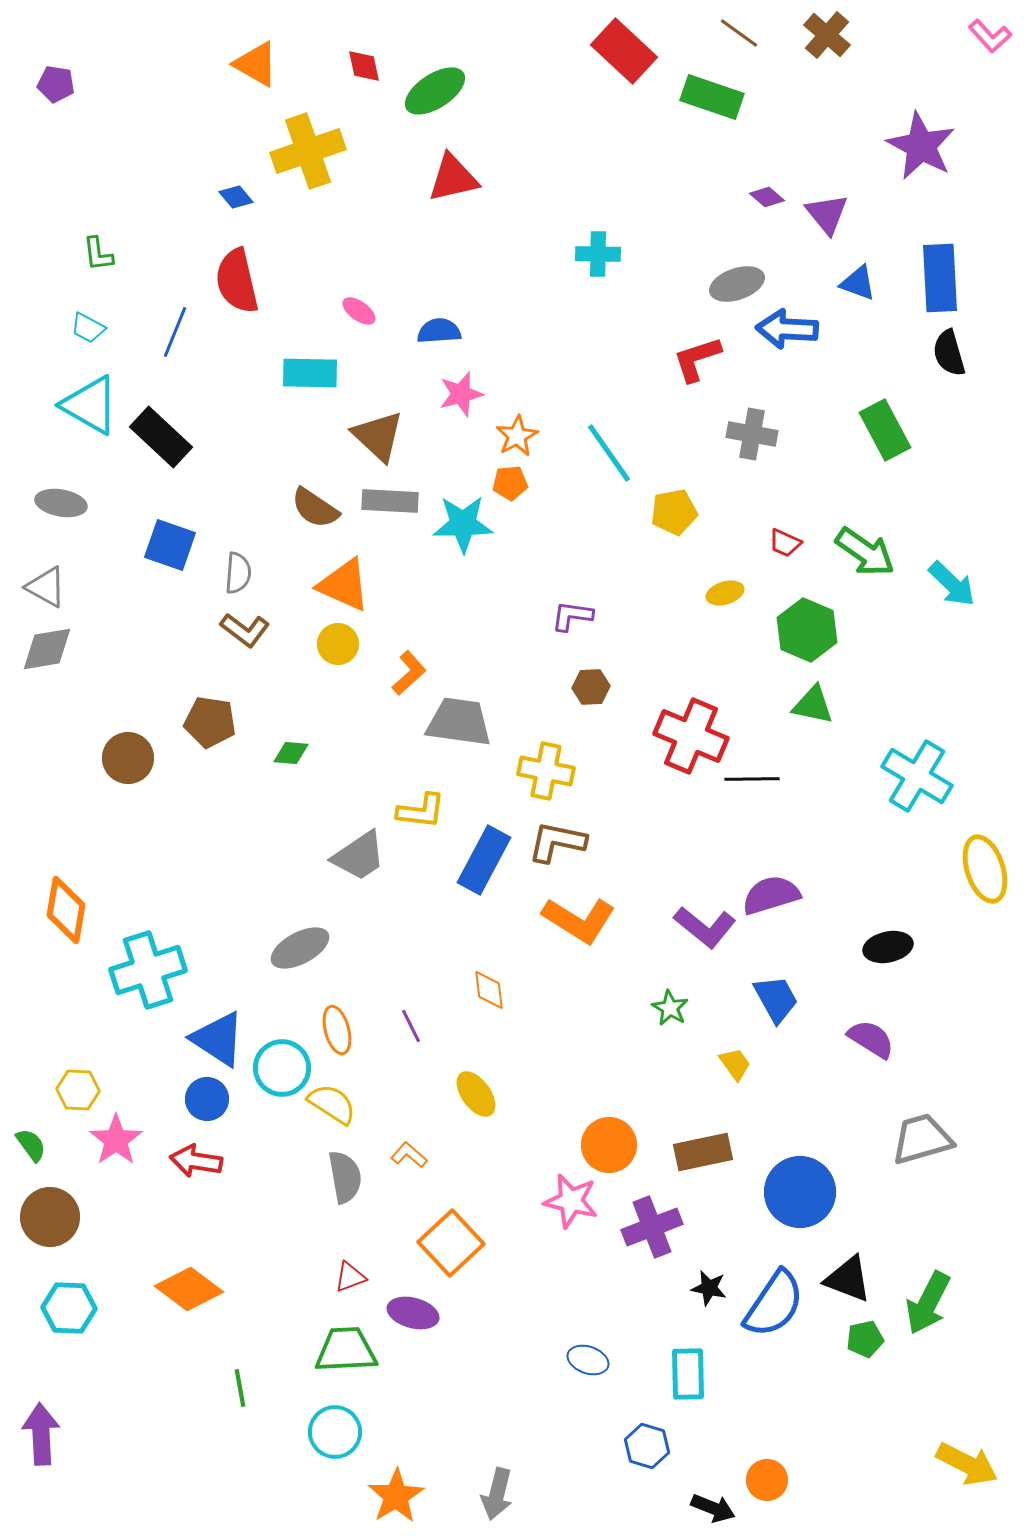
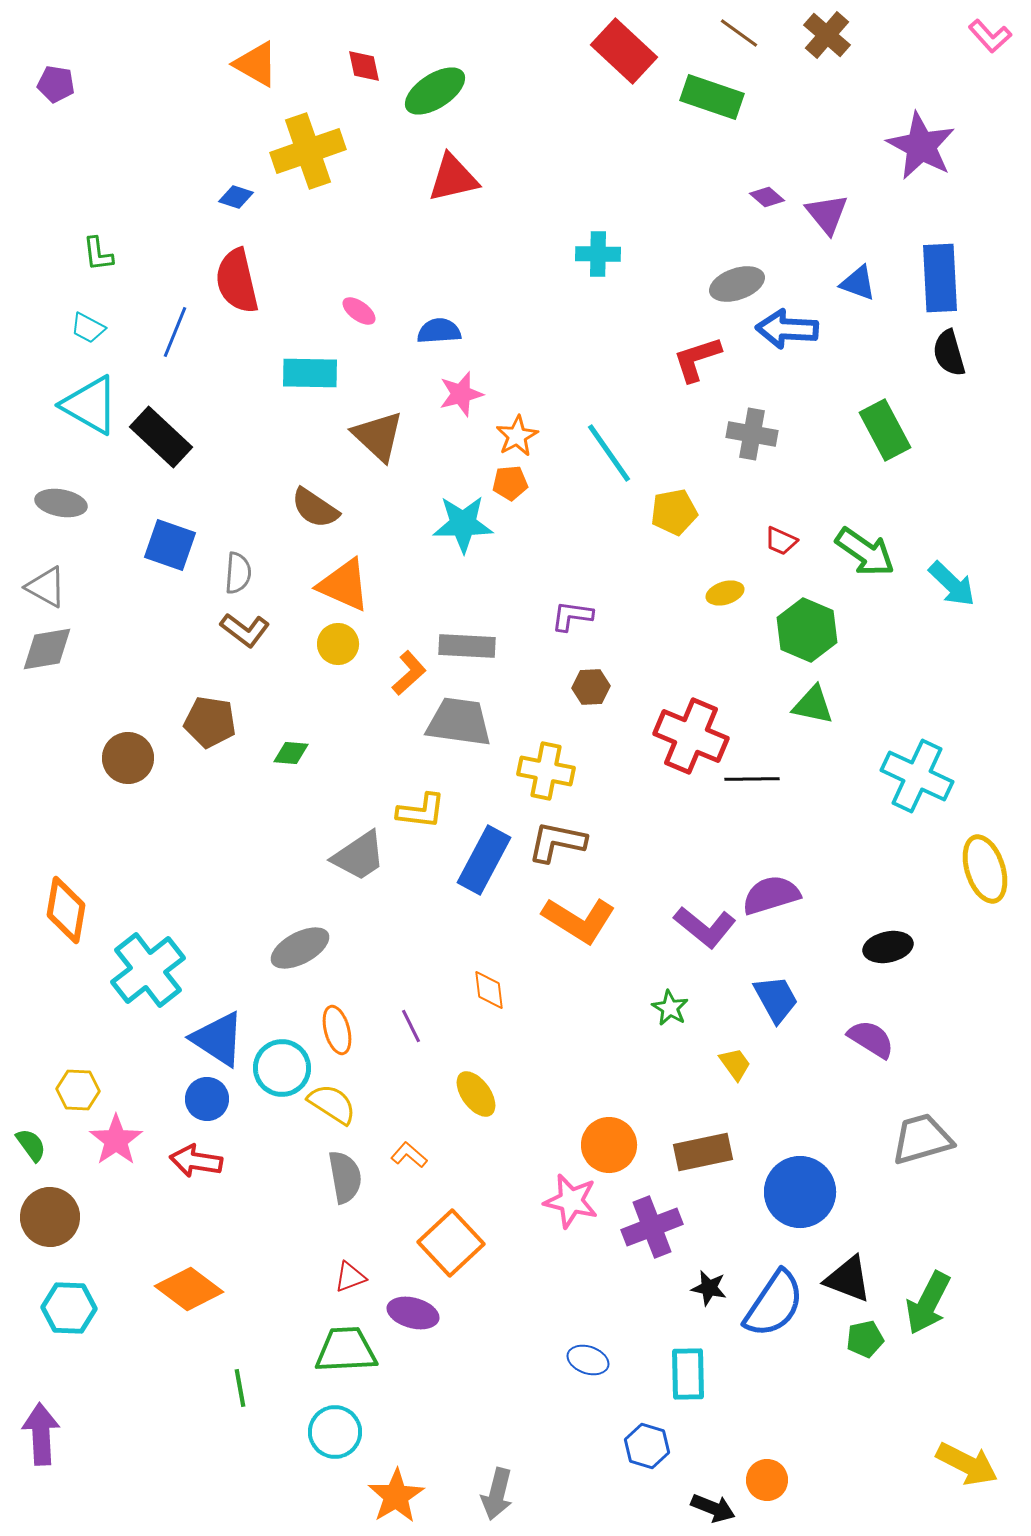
blue diamond at (236, 197): rotated 32 degrees counterclockwise
gray rectangle at (390, 501): moved 77 px right, 145 px down
red trapezoid at (785, 543): moved 4 px left, 2 px up
cyan cross at (917, 776): rotated 6 degrees counterclockwise
cyan cross at (148, 970): rotated 20 degrees counterclockwise
